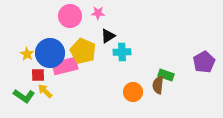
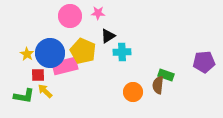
purple pentagon: rotated 25 degrees clockwise
green L-shape: rotated 25 degrees counterclockwise
